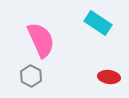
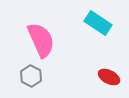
red ellipse: rotated 20 degrees clockwise
